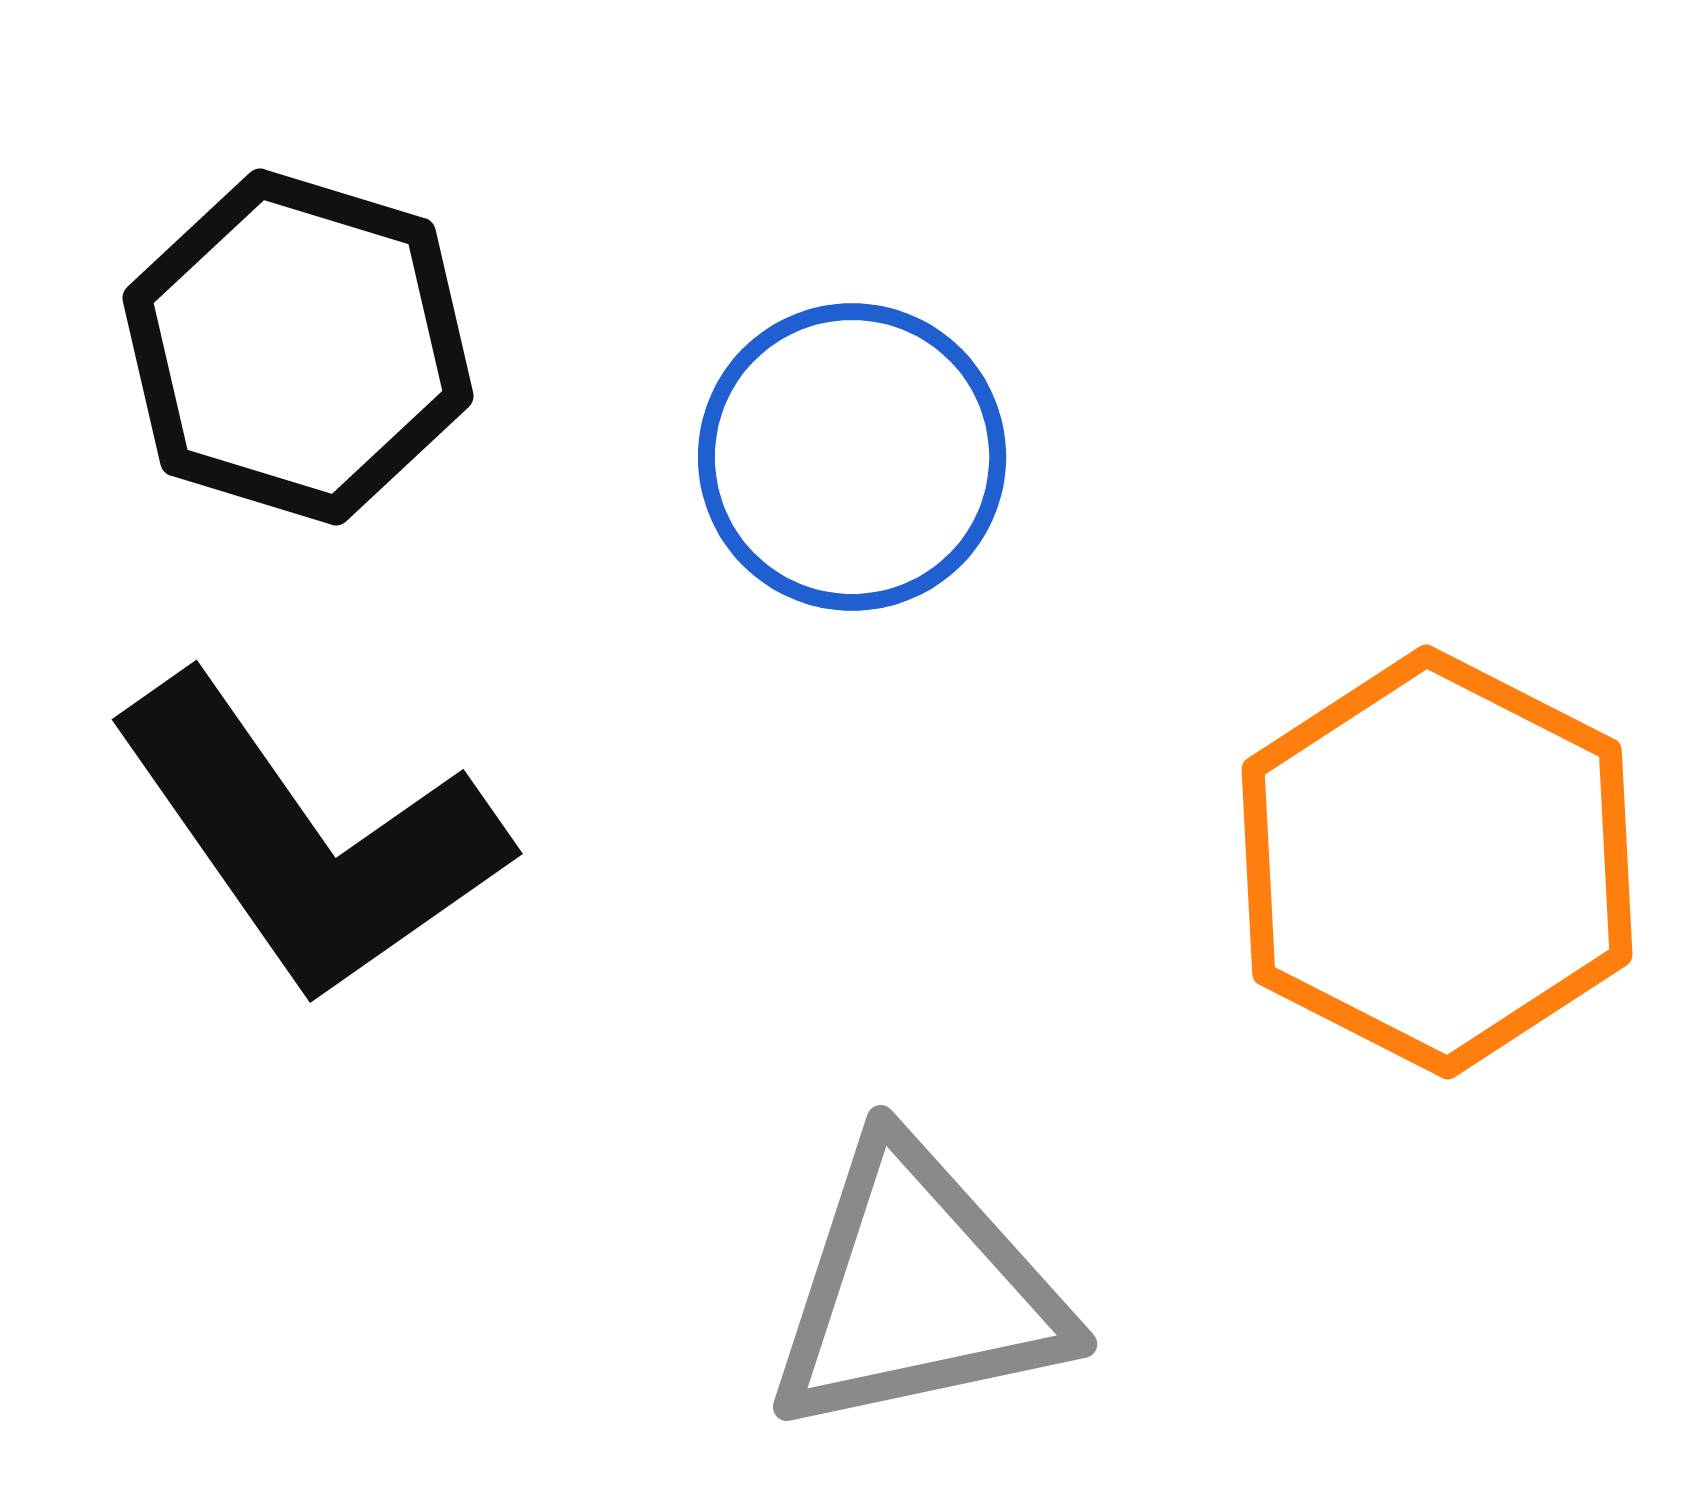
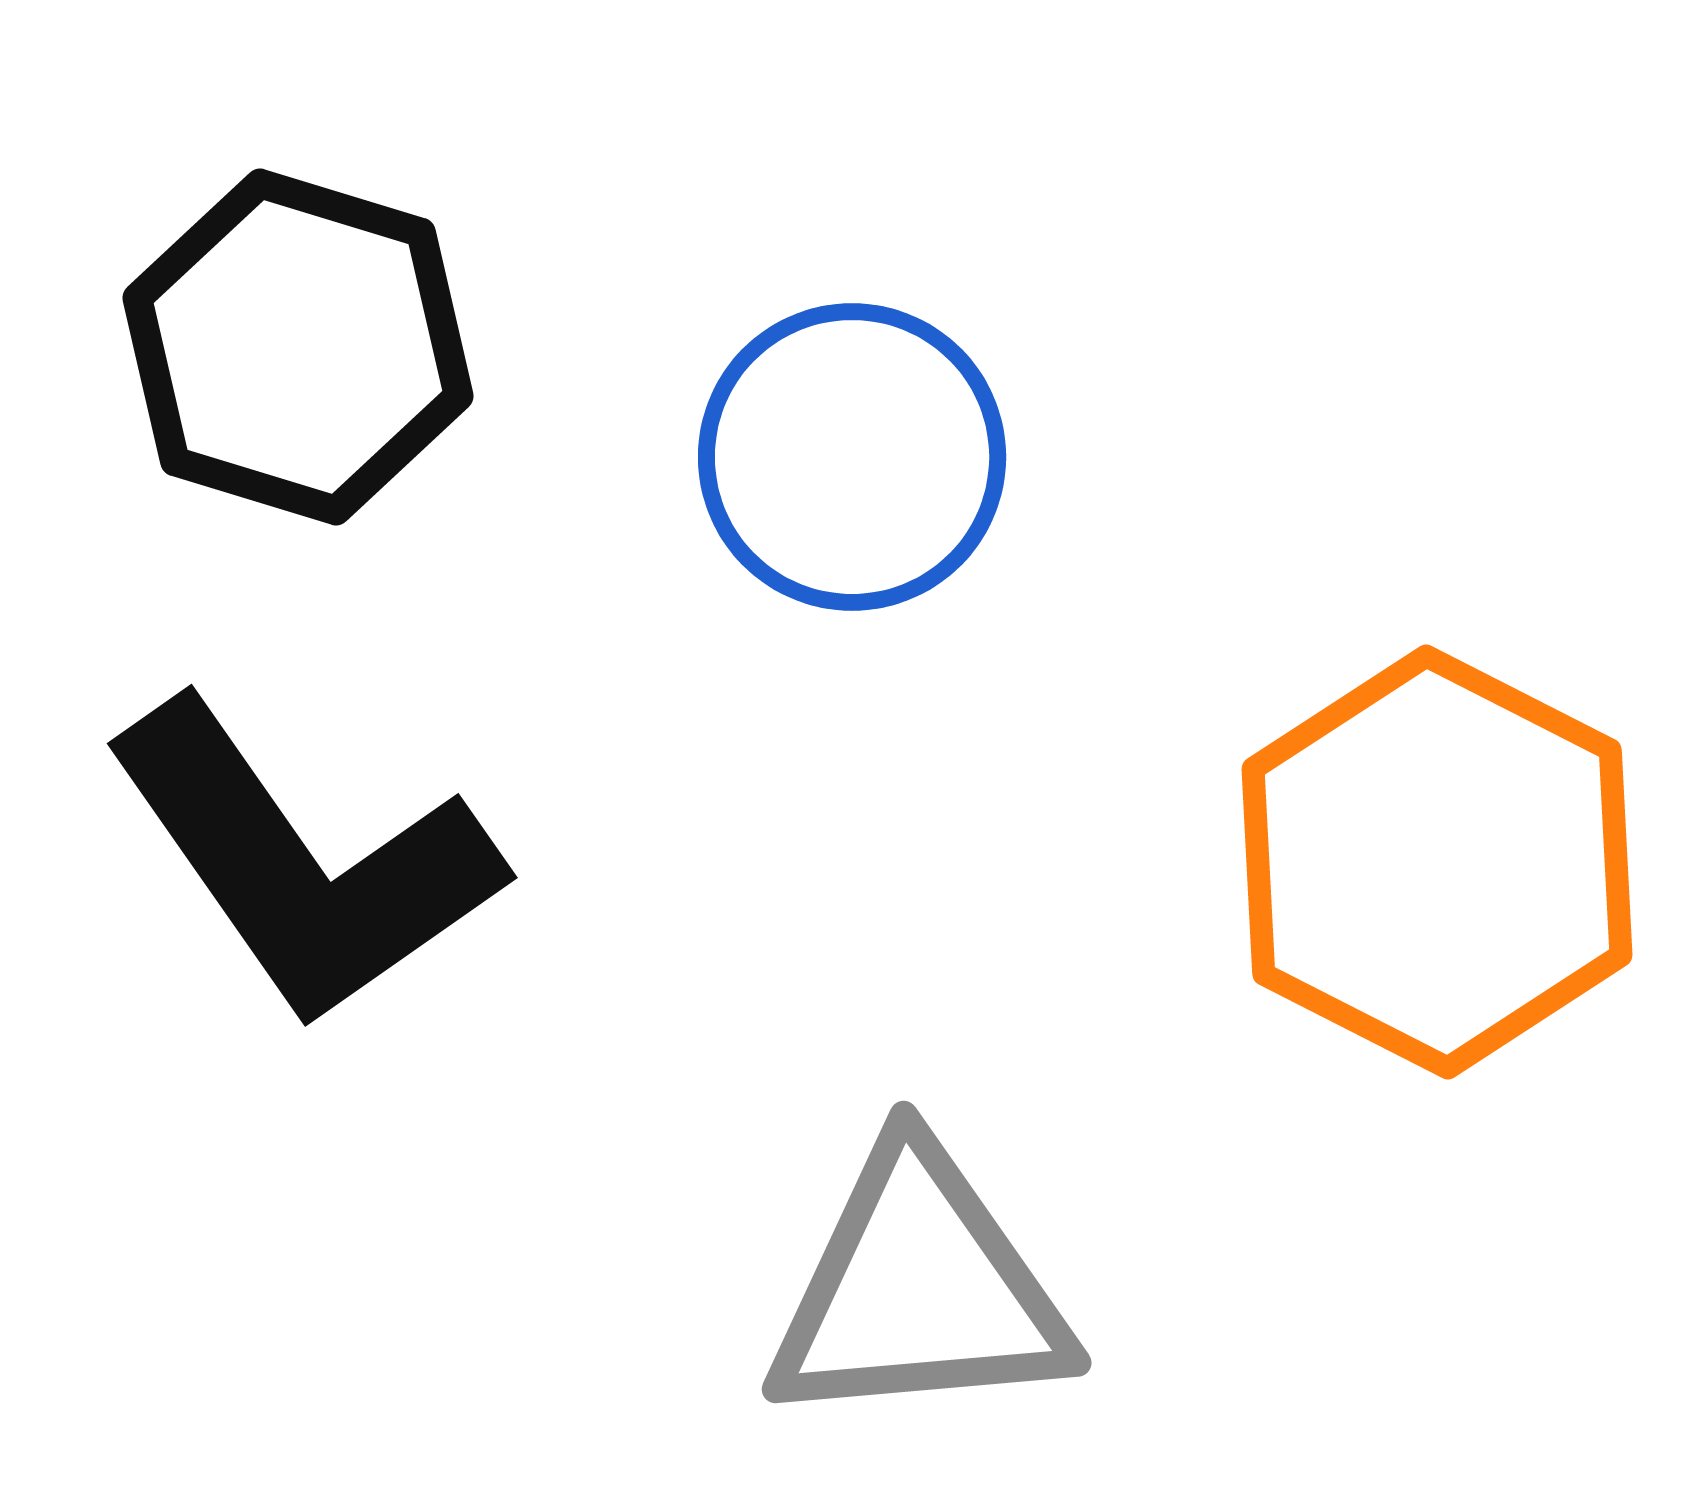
black L-shape: moved 5 px left, 24 px down
gray triangle: moved 2 px right, 1 px up; rotated 7 degrees clockwise
